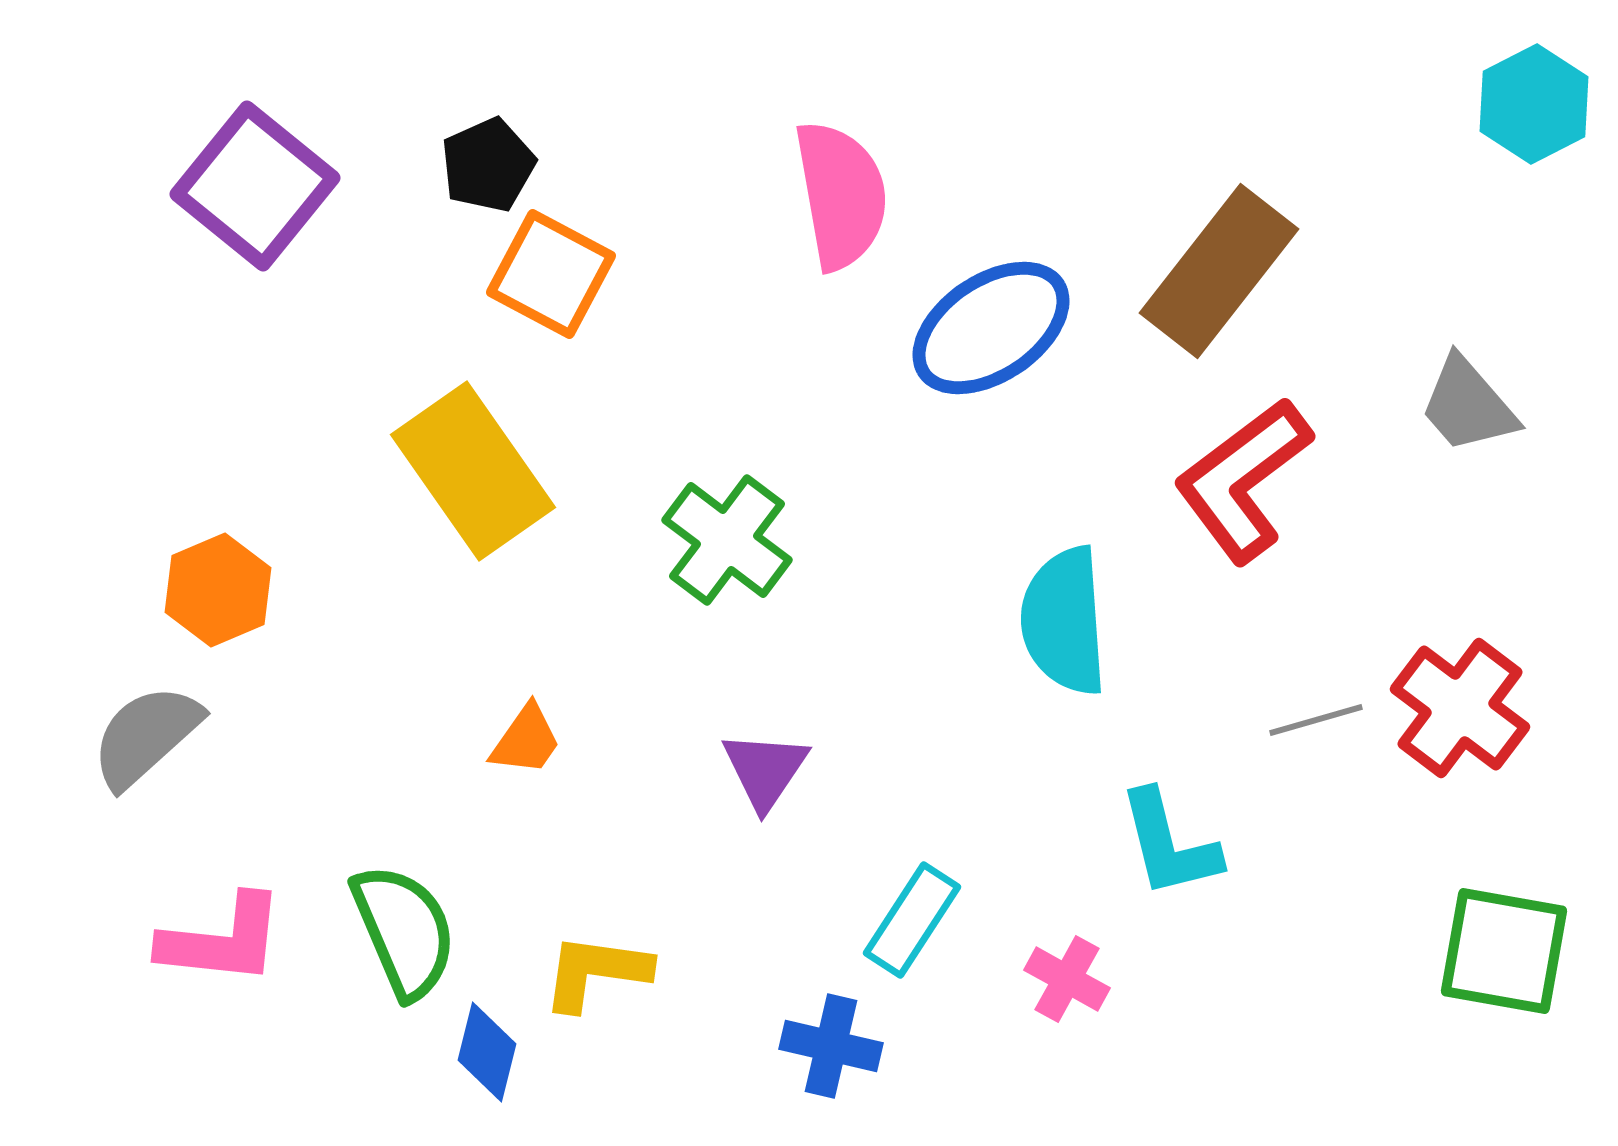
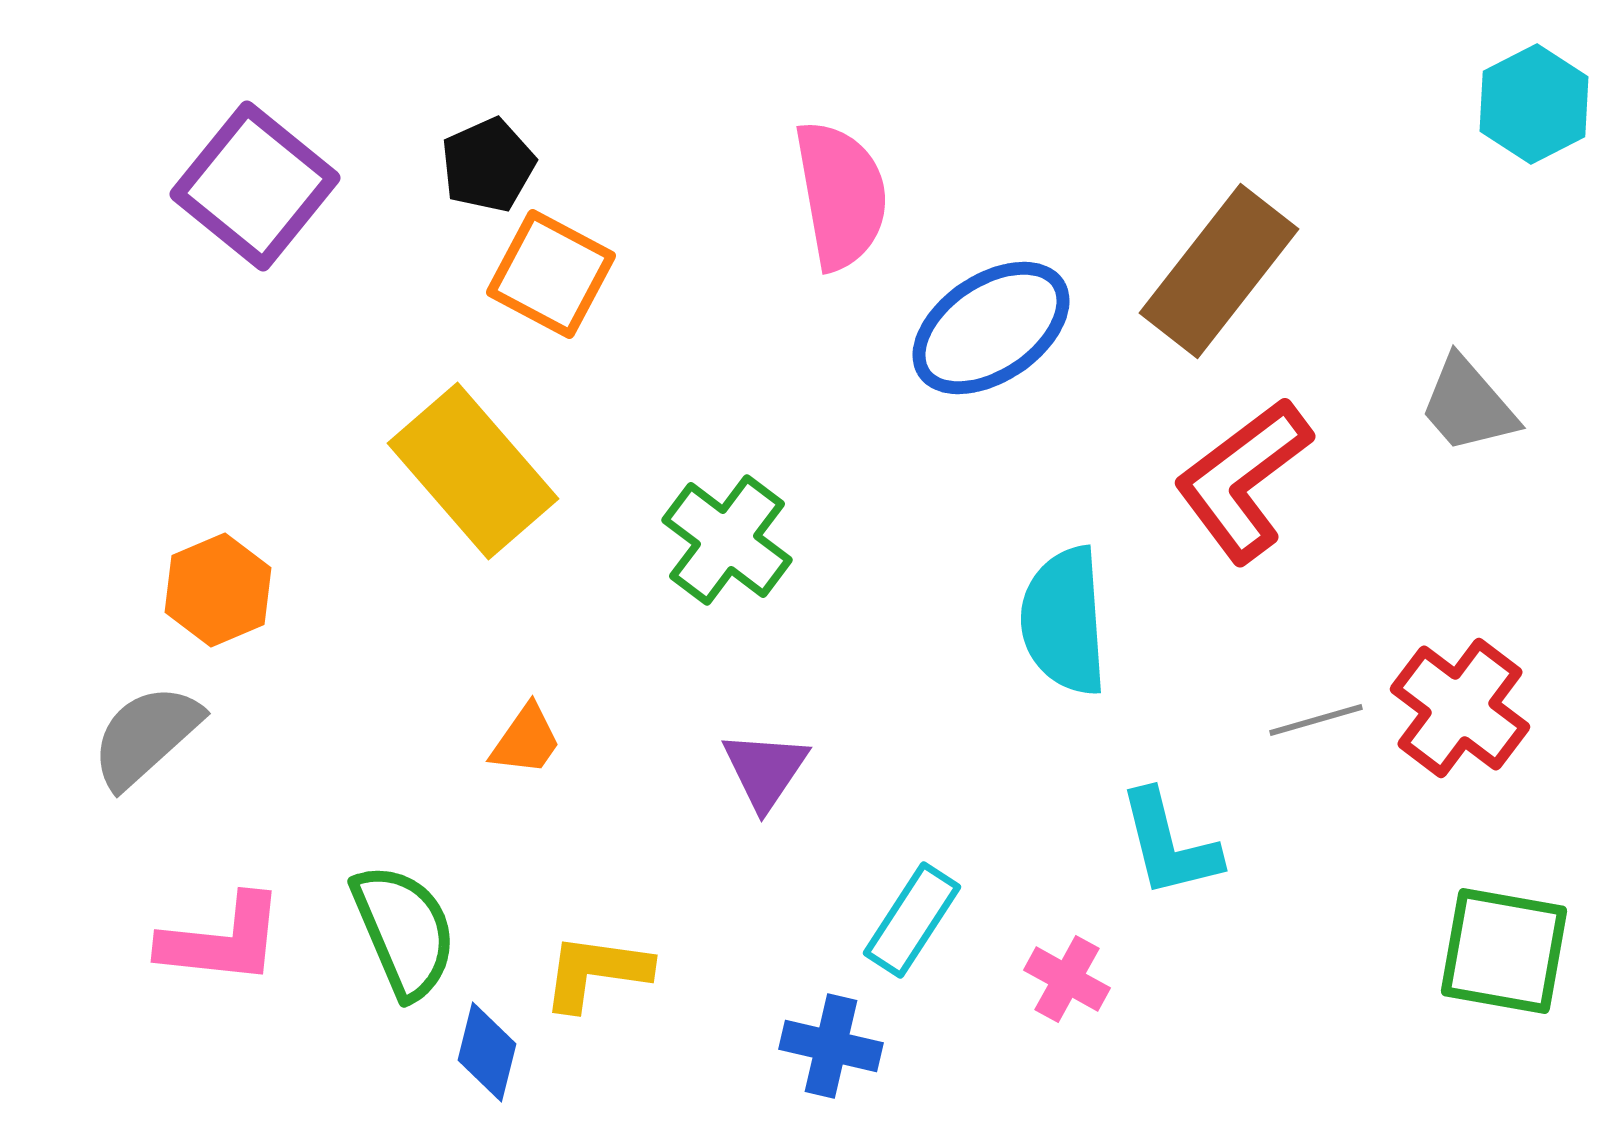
yellow rectangle: rotated 6 degrees counterclockwise
